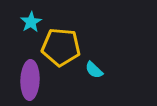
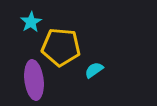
cyan semicircle: rotated 102 degrees clockwise
purple ellipse: moved 4 px right; rotated 9 degrees counterclockwise
